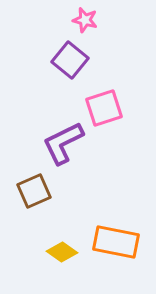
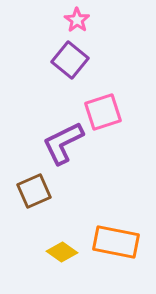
pink star: moved 8 px left; rotated 20 degrees clockwise
pink square: moved 1 px left, 4 px down
